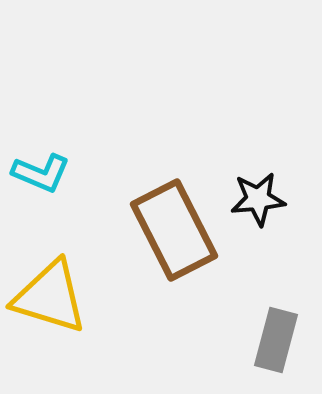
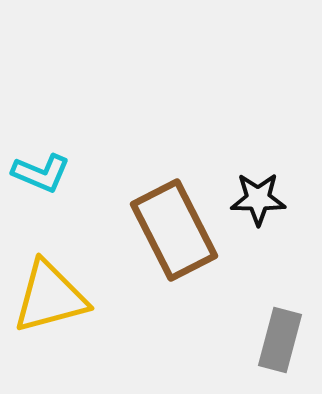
black star: rotated 6 degrees clockwise
yellow triangle: rotated 32 degrees counterclockwise
gray rectangle: moved 4 px right
